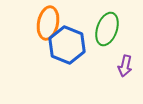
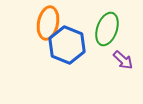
purple arrow: moved 2 px left, 6 px up; rotated 60 degrees counterclockwise
